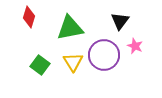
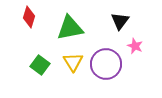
purple circle: moved 2 px right, 9 px down
